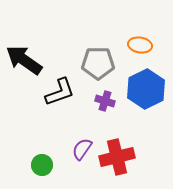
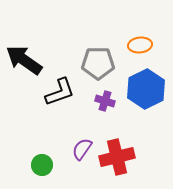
orange ellipse: rotated 15 degrees counterclockwise
